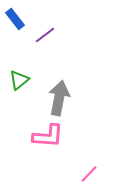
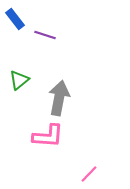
purple line: rotated 55 degrees clockwise
